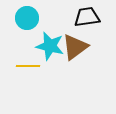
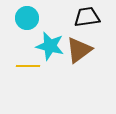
brown triangle: moved 4 px right, 3 px down
